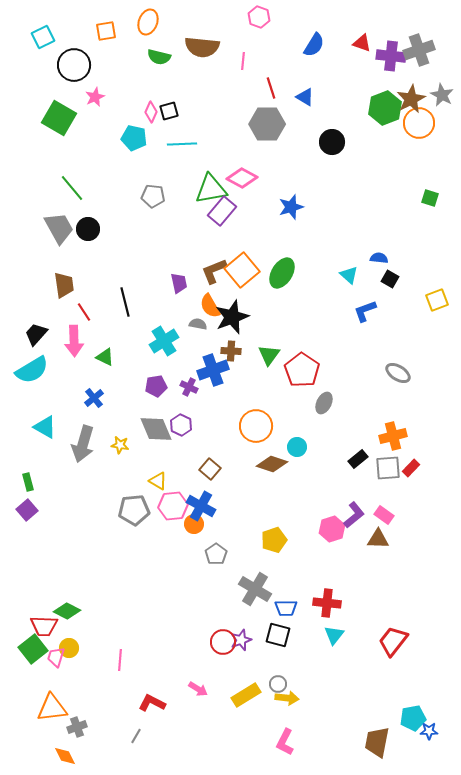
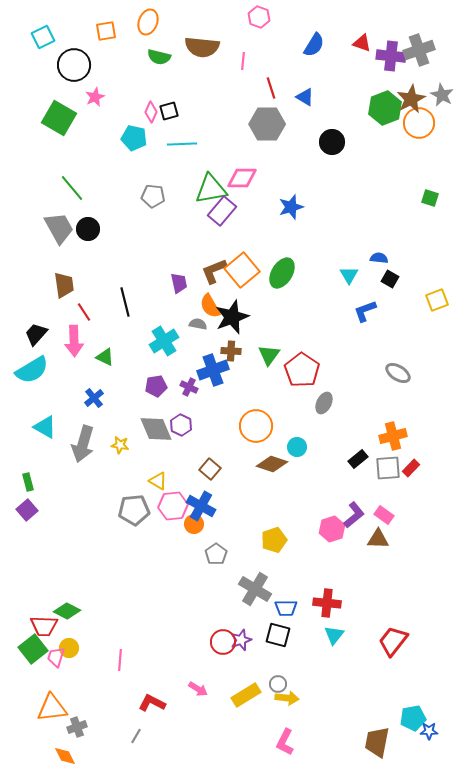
pink diamond at (242, 178): rotated 28 degrees counterclockwise
cyan triangle at (349, 275): rotated 18 degrees clockwise
